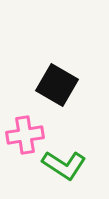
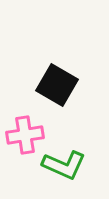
green L-shape: rotated 9 degrees counterclockwise
